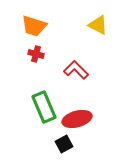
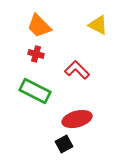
orange trapezoid: moved 5 px right; rotated 28 degrees clockwise
red L-shape: moved 1 px right
green rectangle: moved 9 px left, 16 px up; rotated 40 degrees counterclockwise
